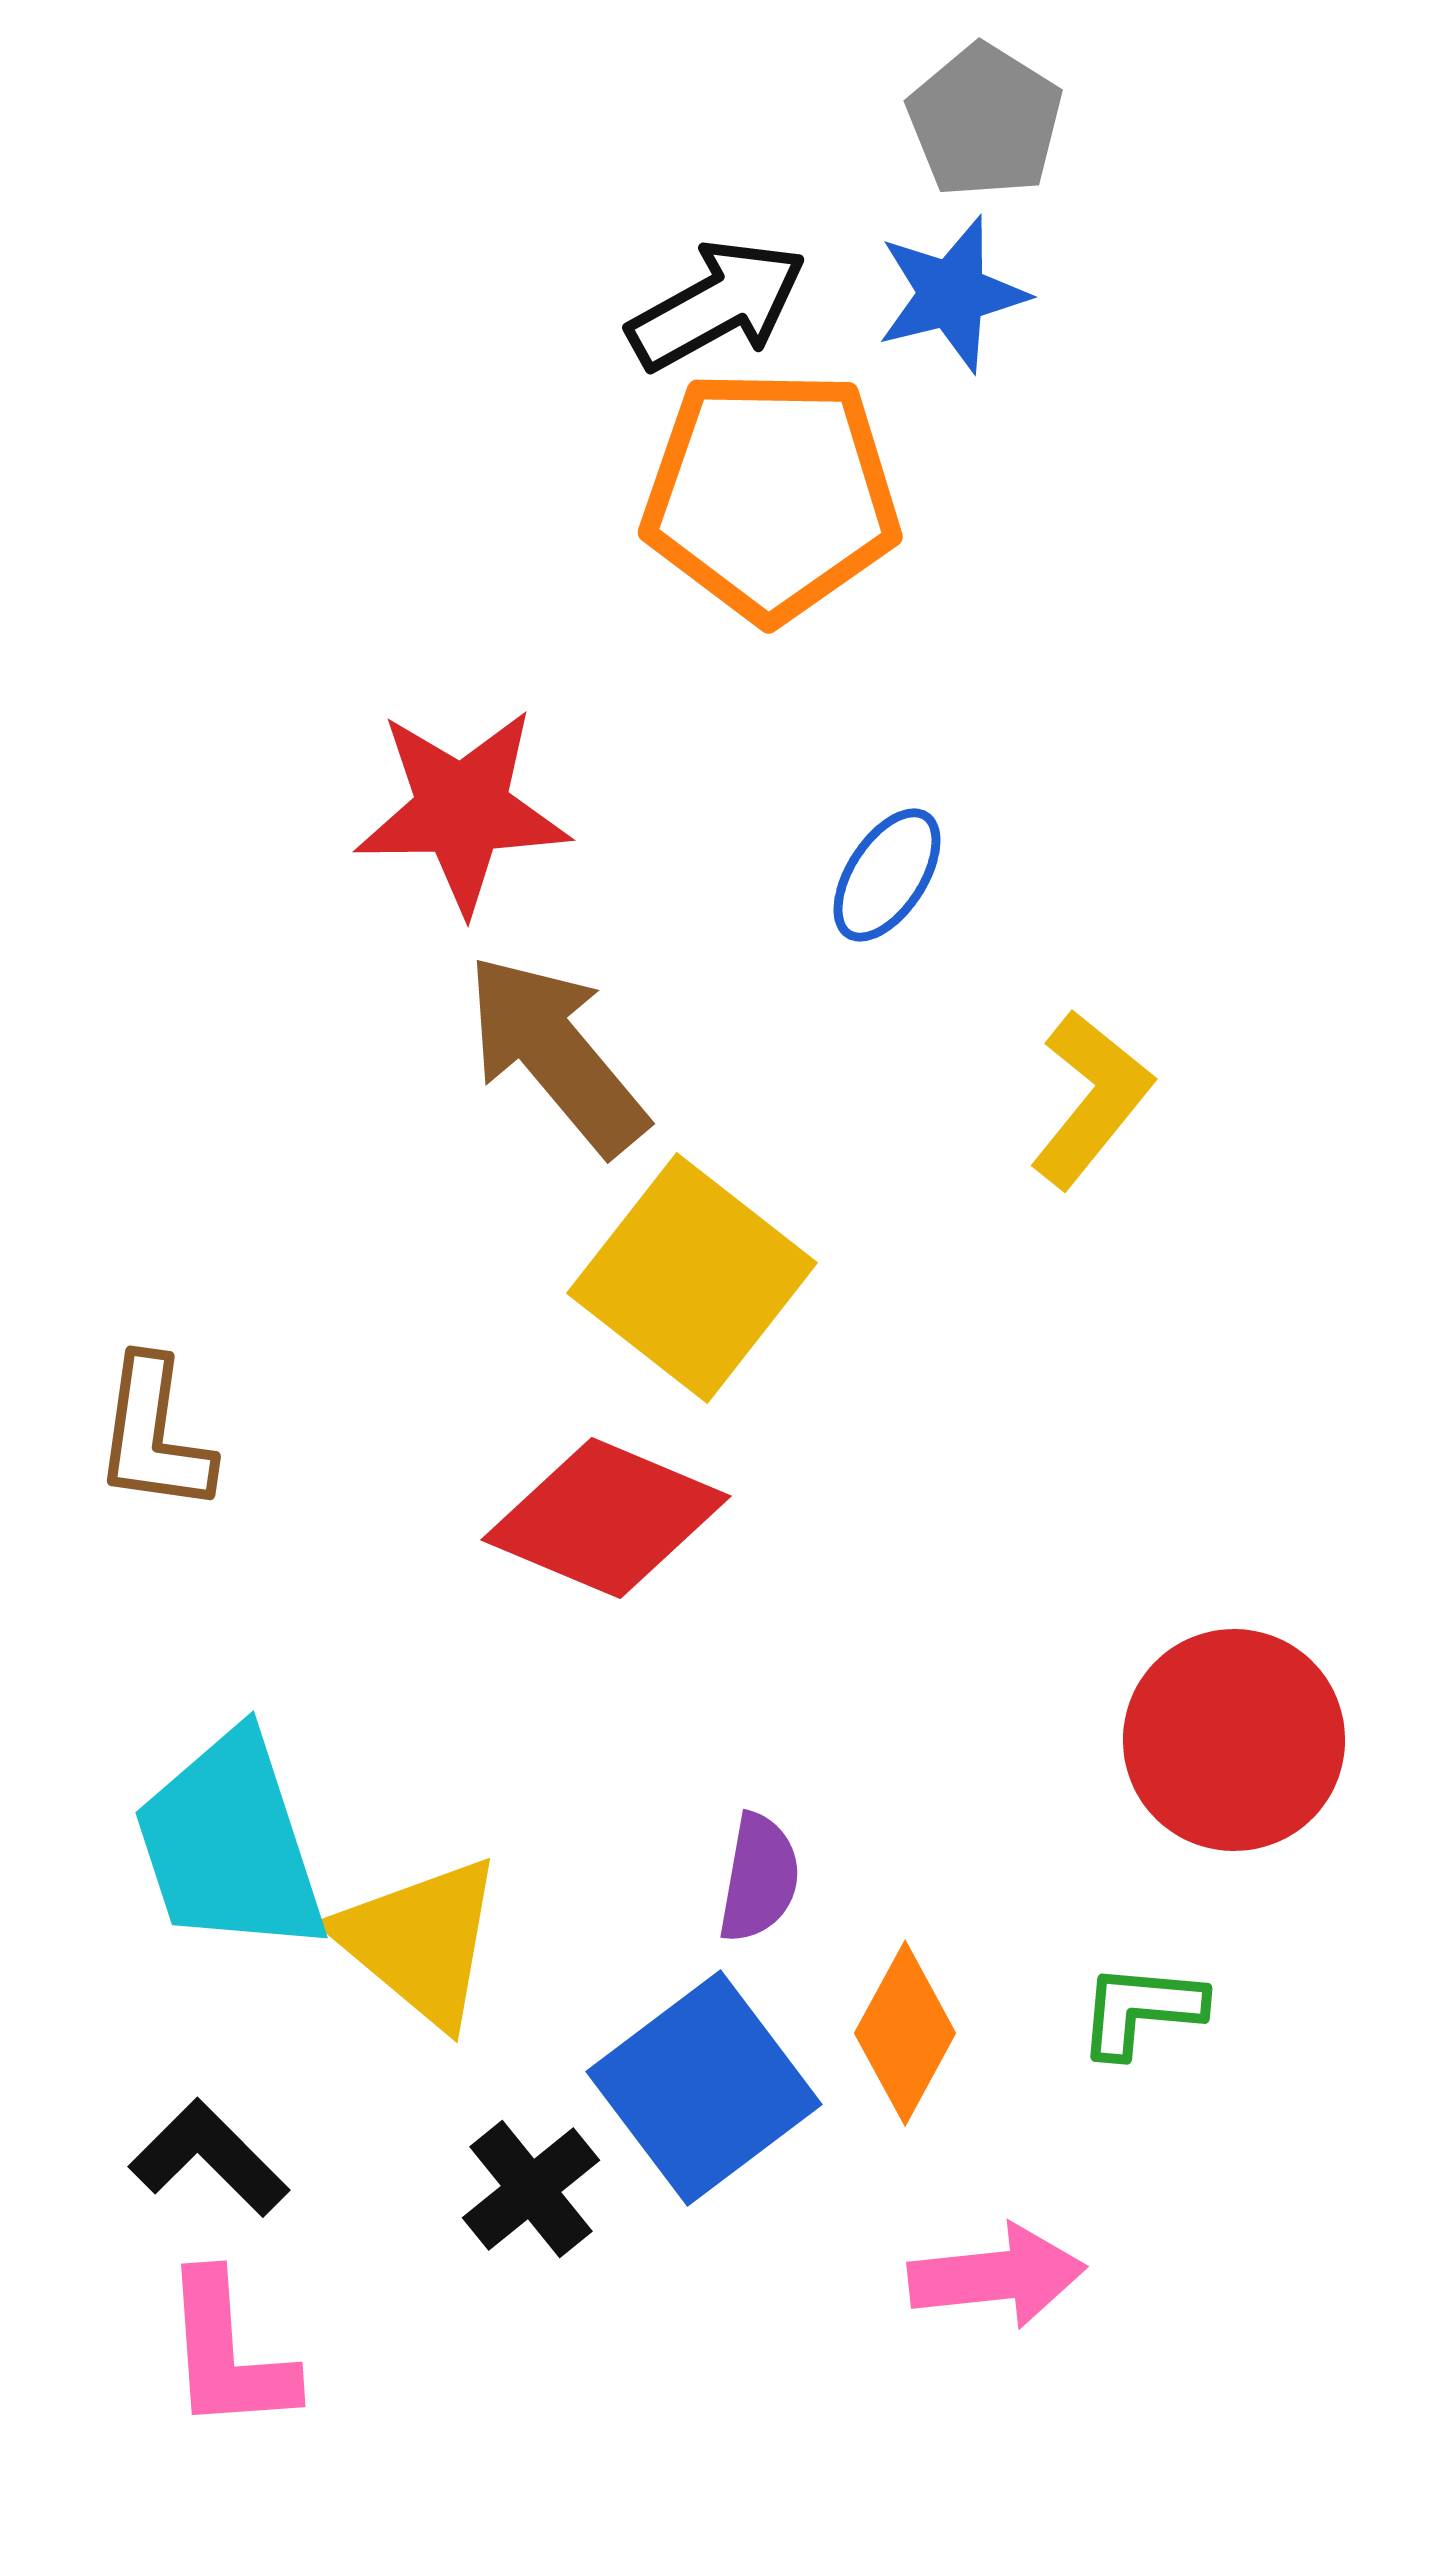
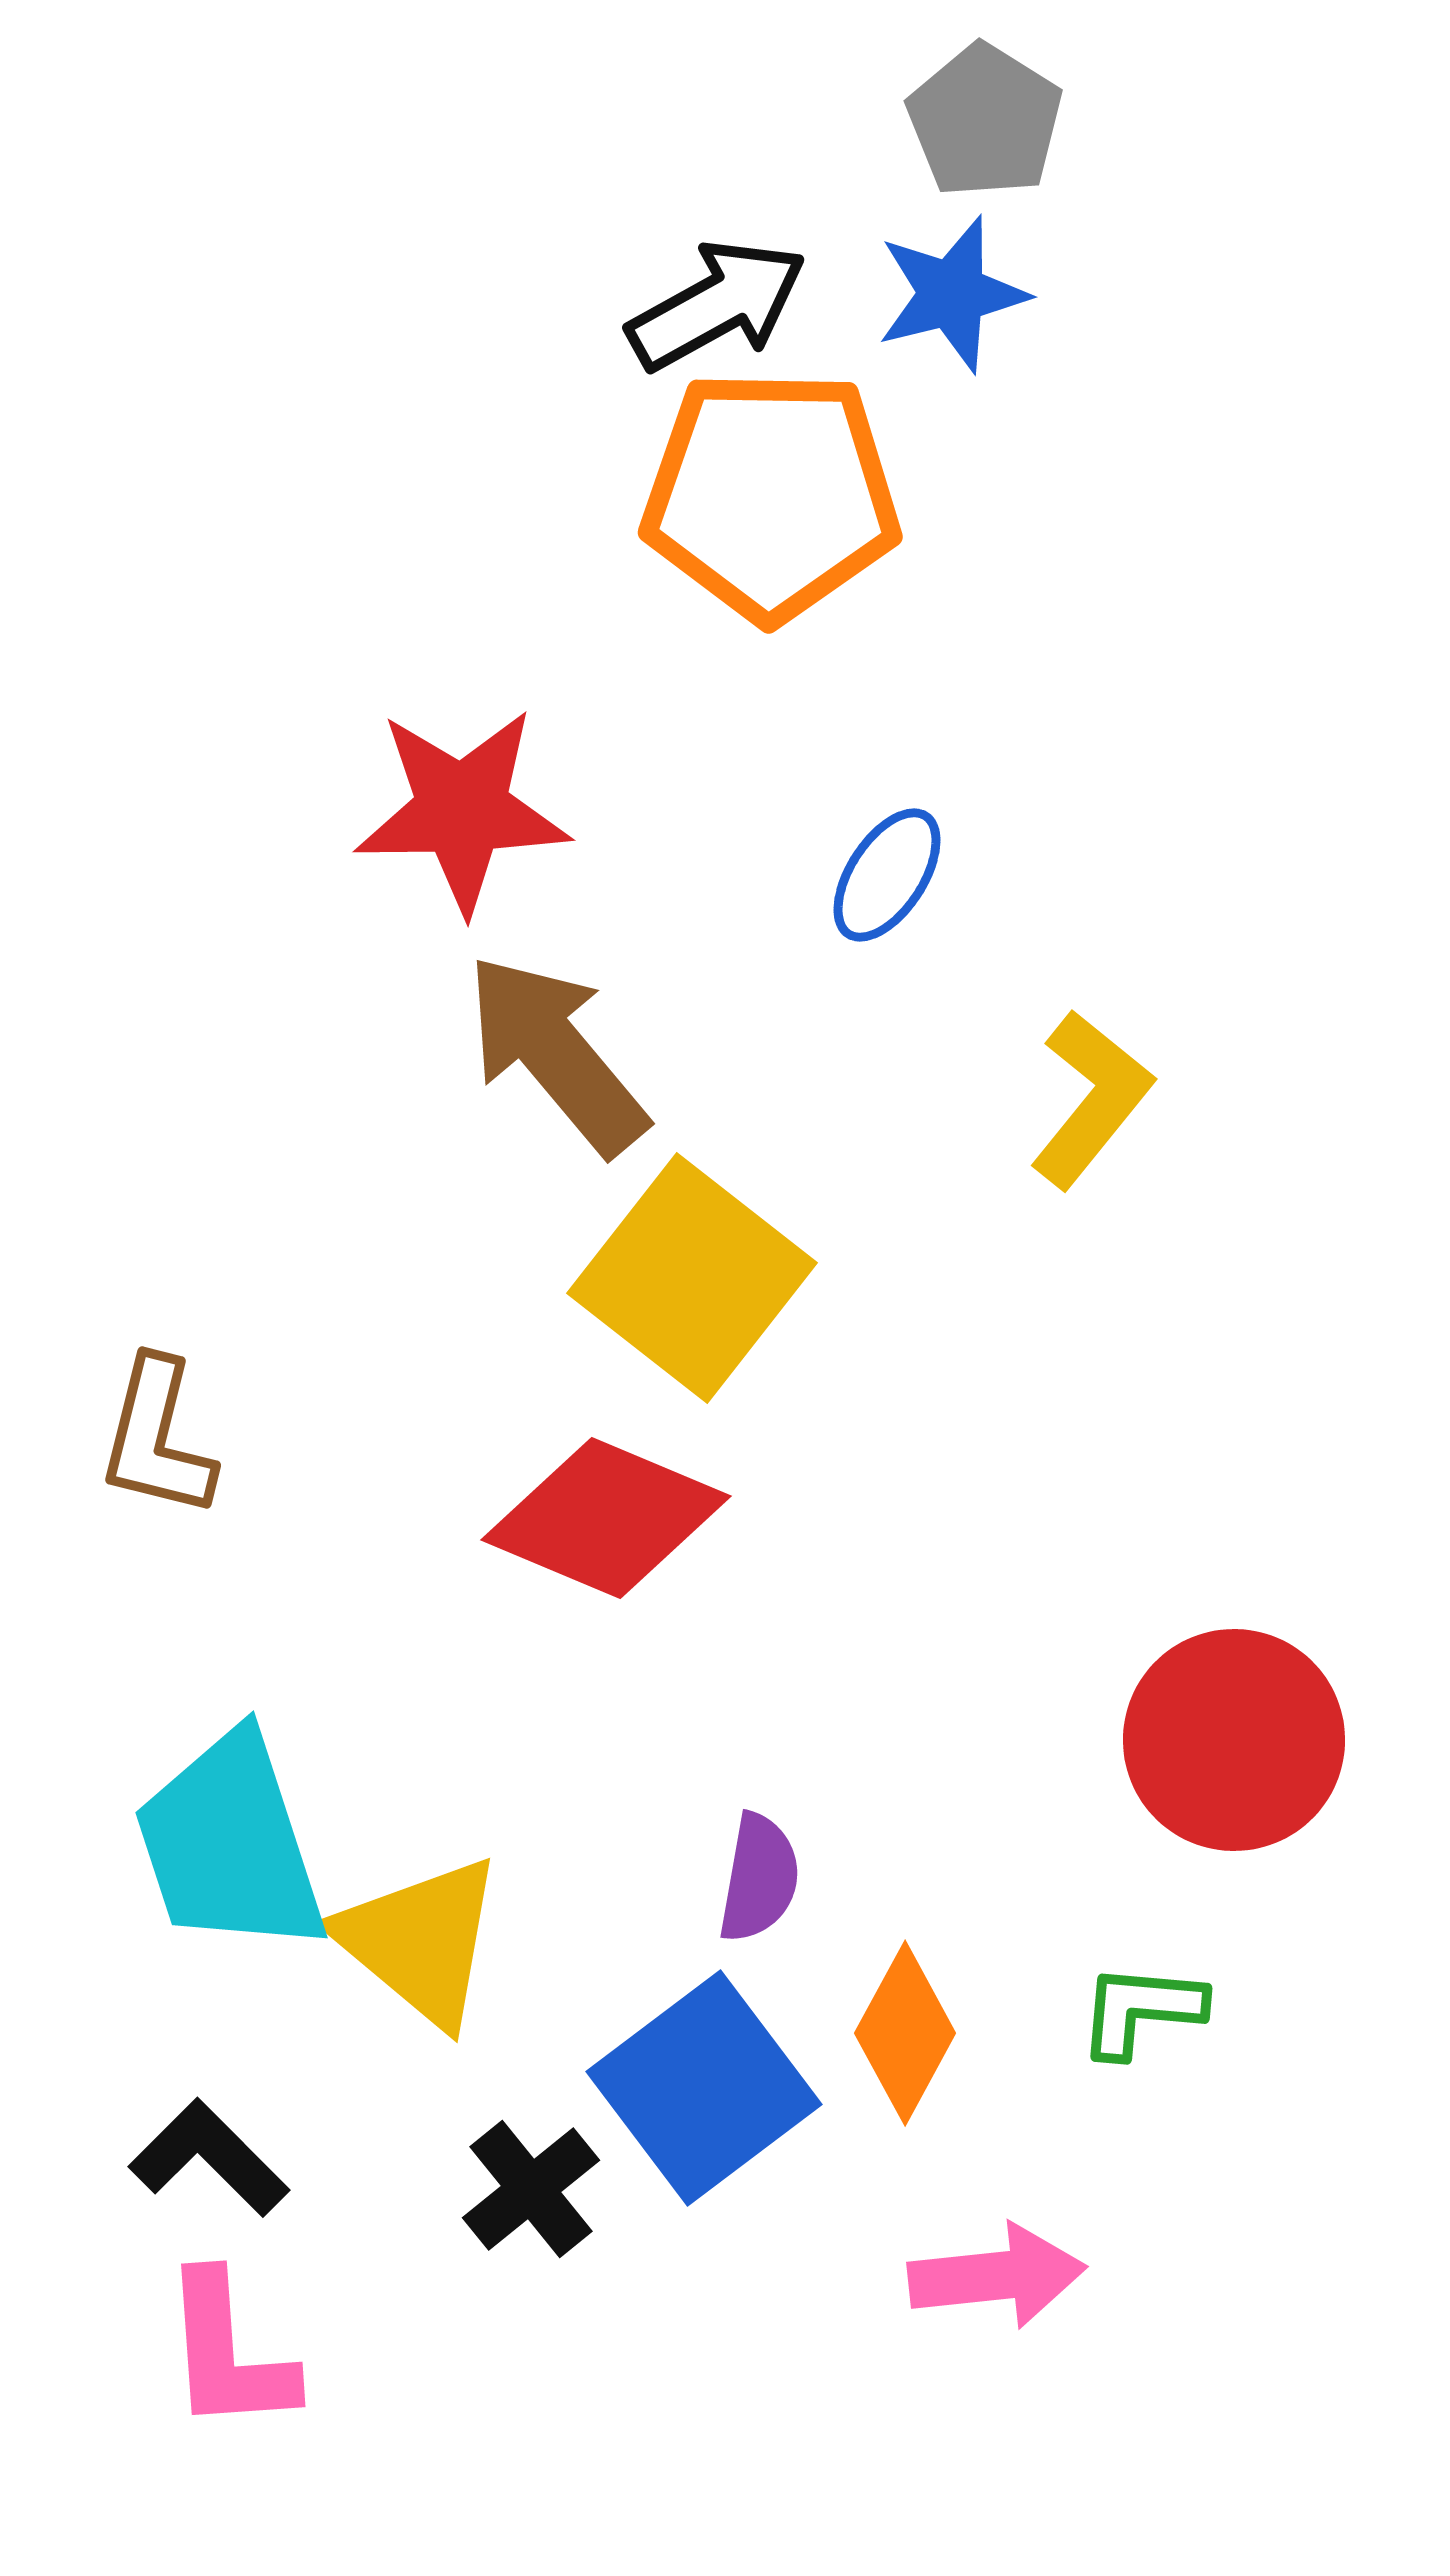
brown L-shape: moved 3 px right, 3 px down; rotated 6 degrees clockwise
